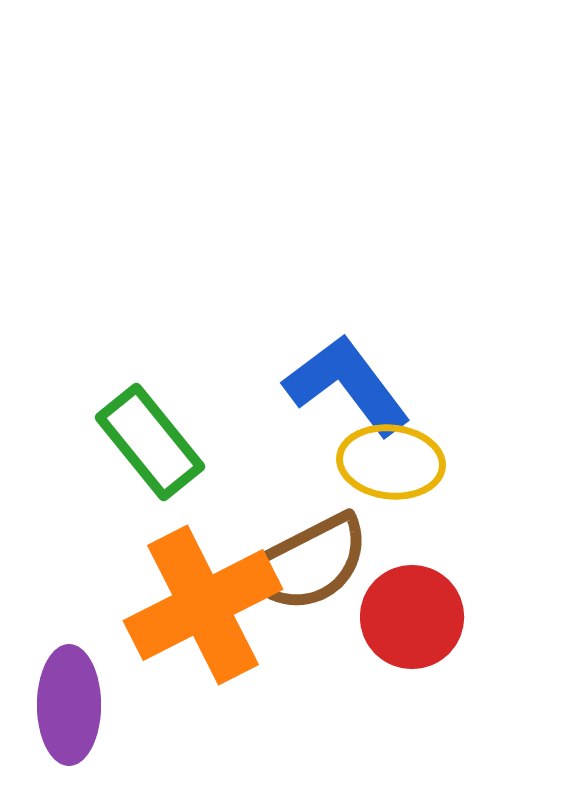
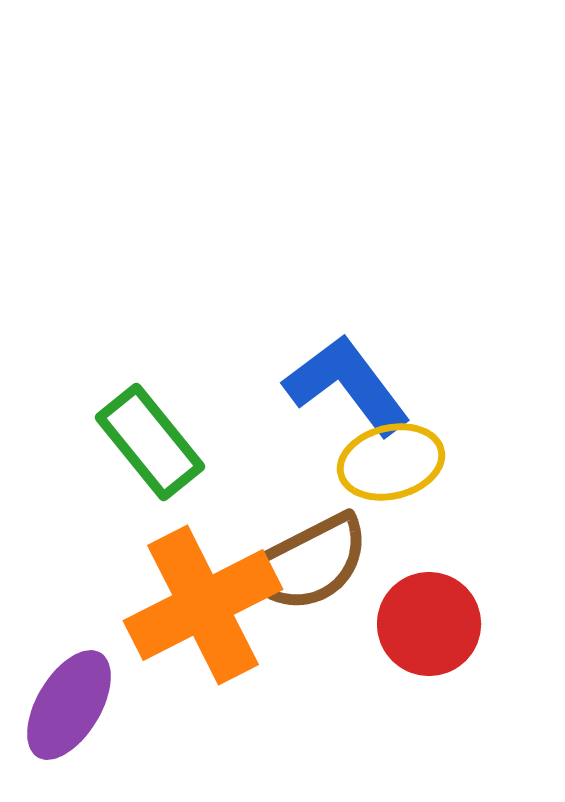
yellow ellipse: rotated 20 degrees counterclockwise
red circle: moved 17 px right, 7 px down
purple ellipse: rotated 31 degrees clockwise
